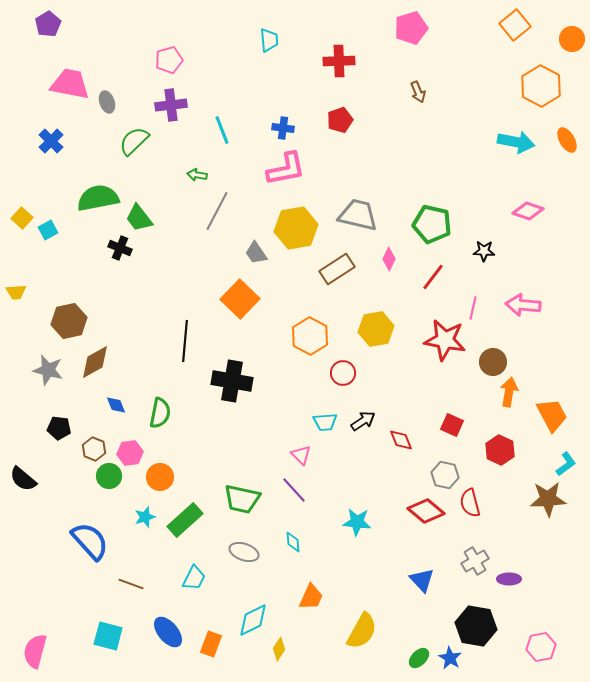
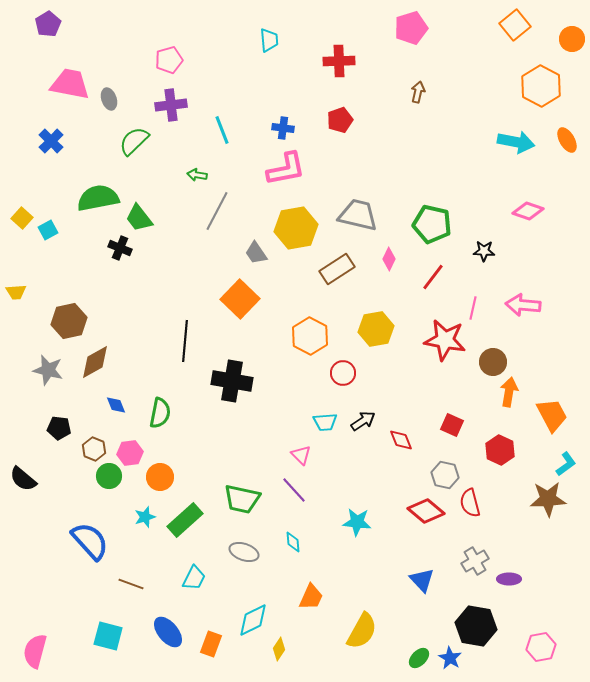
brown arrow at (418, 92): rotated 145 degrees counterclockwise
gray ellipse at (107, 102): moved 2 px right, 3 px up
